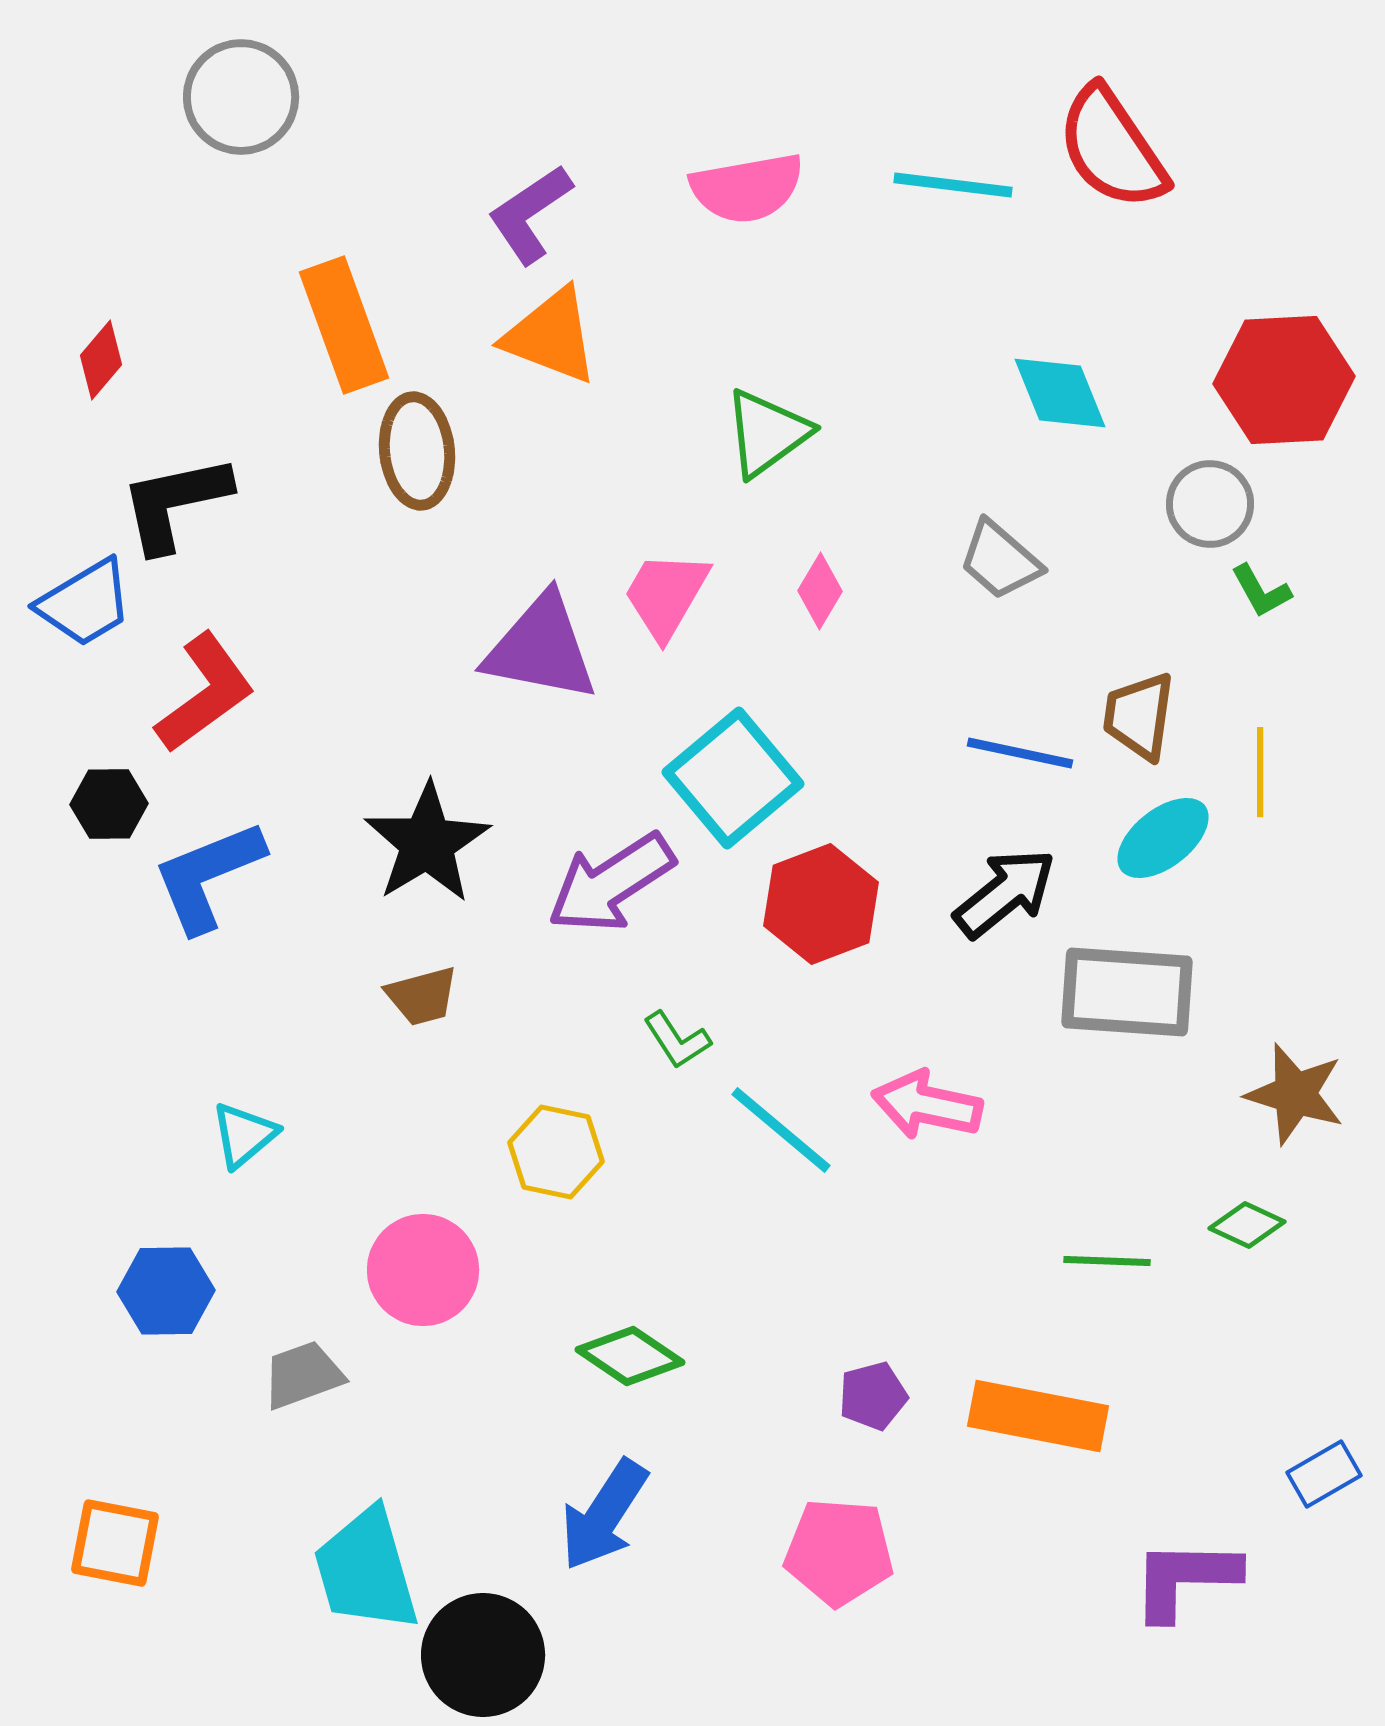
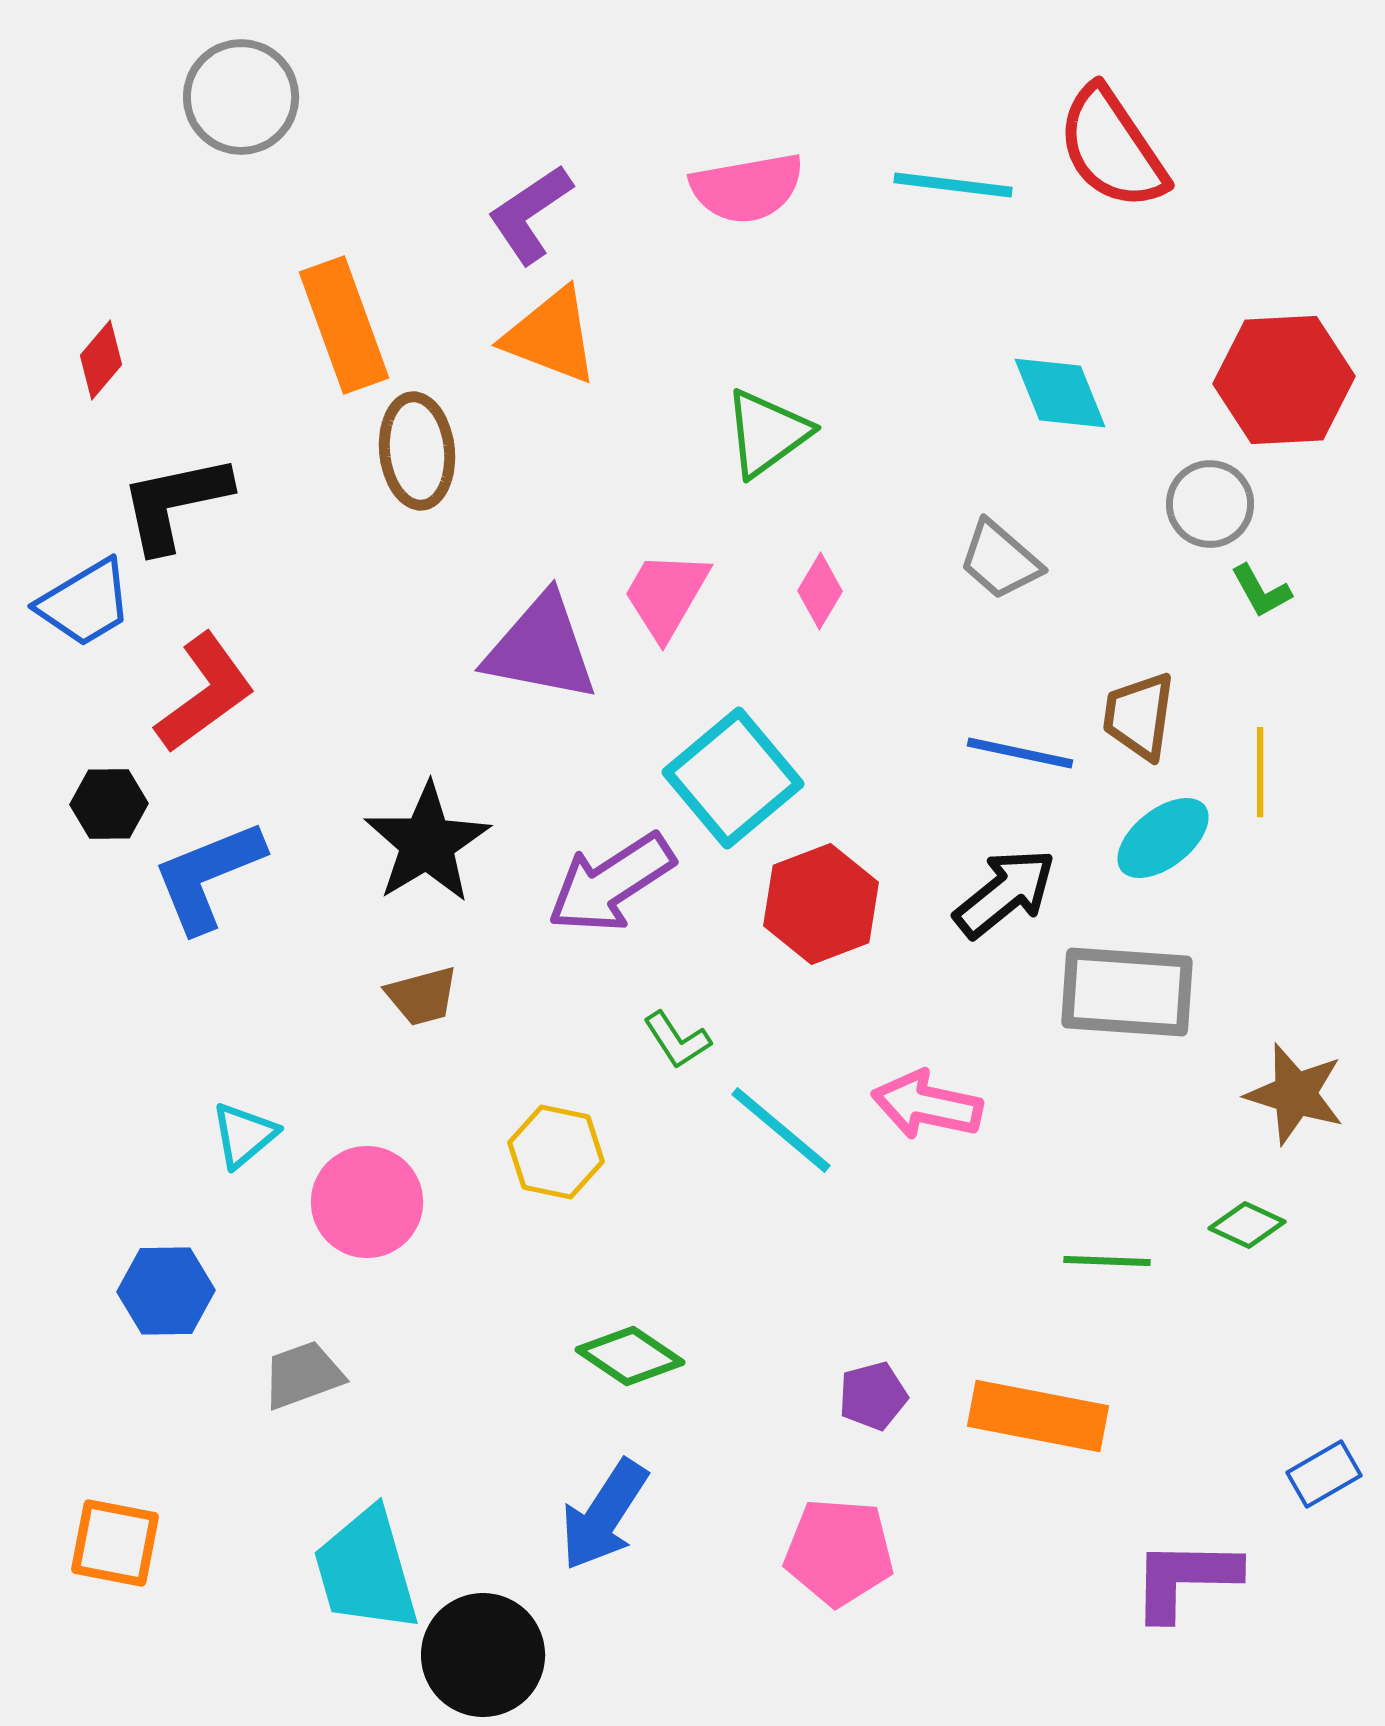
pink circle at (423, 1270): moved 56 px left, 68 px up
